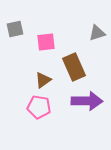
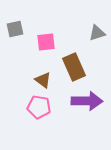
brown triangle: rotated 48 degrees counterclockwise
